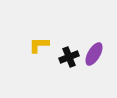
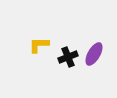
black cross: moved 1 px left
